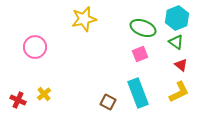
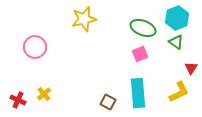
red triangle: moved 10 px right, 3 px down; rotated 24 degrees clockwise
cyan rectangle: rotated 16 degrees clockwise
